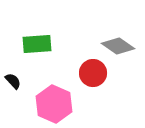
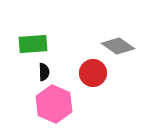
green rectangle: moved 4 px left
black semicircle: moved 31 px right, 9 px up; rotated 42 degrees clockwise
